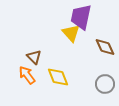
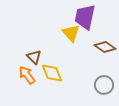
purple trapezoid: moved 4 px right
brown diamond: rotated 30 degrees counterclockwise
yellow diamond: moved 6 px left, 4 px up
gray circle: moved 1 px left, 1 px down
